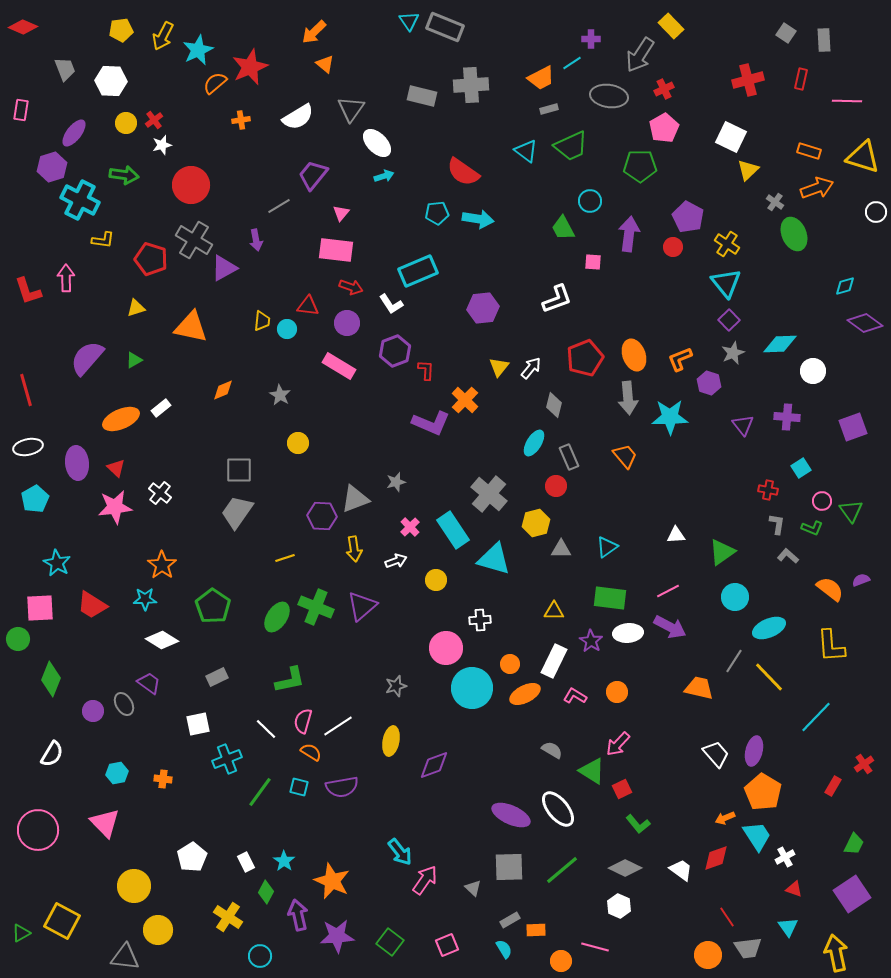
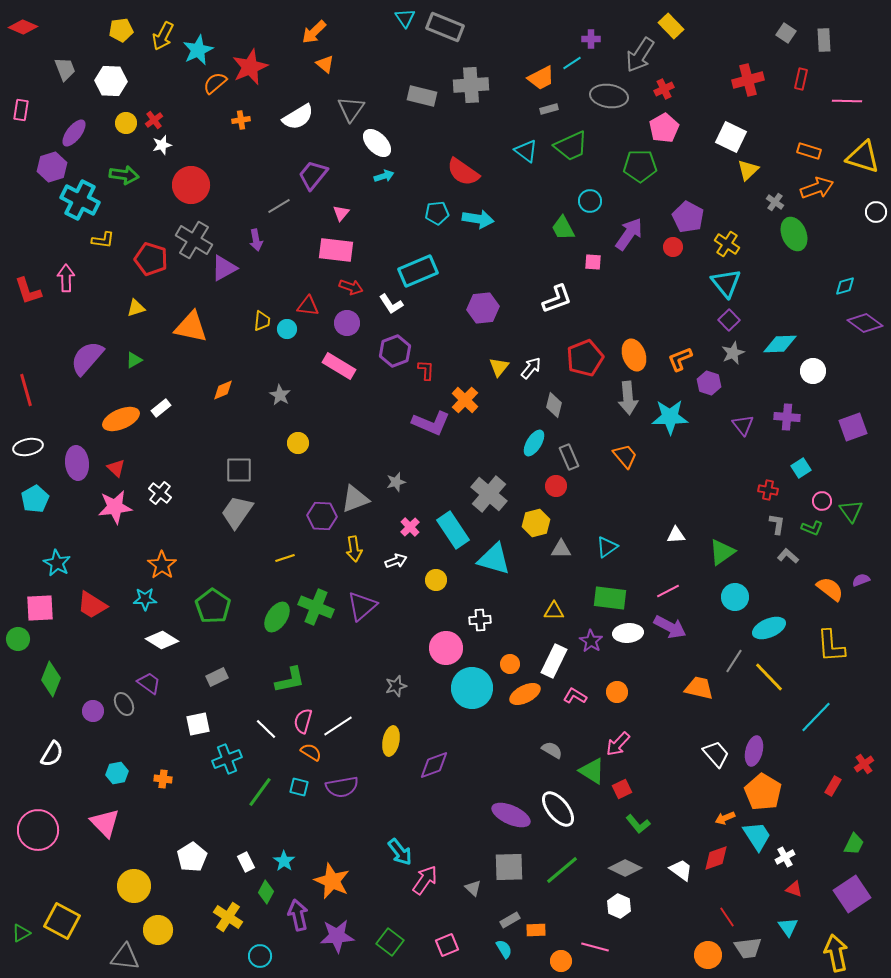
cyan triangle at (409, 21): moved 4 px left, 3 px up
purple arrow at (629, 234): rotated 28 degrees clockwise
